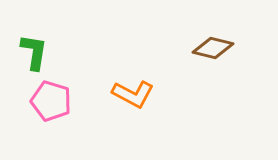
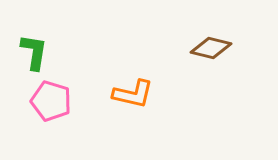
brown diamond: moved 2 px left
orange L-shape: rotated 15 degrees counterclockwise
